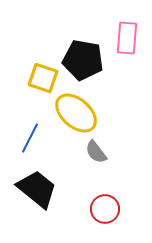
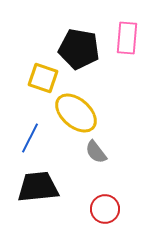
black pentagon: moved 4 px left, 11 px up
black trapezoid: moved 1 px right, 2 px up; rotated 45 degrees counterclockwise
